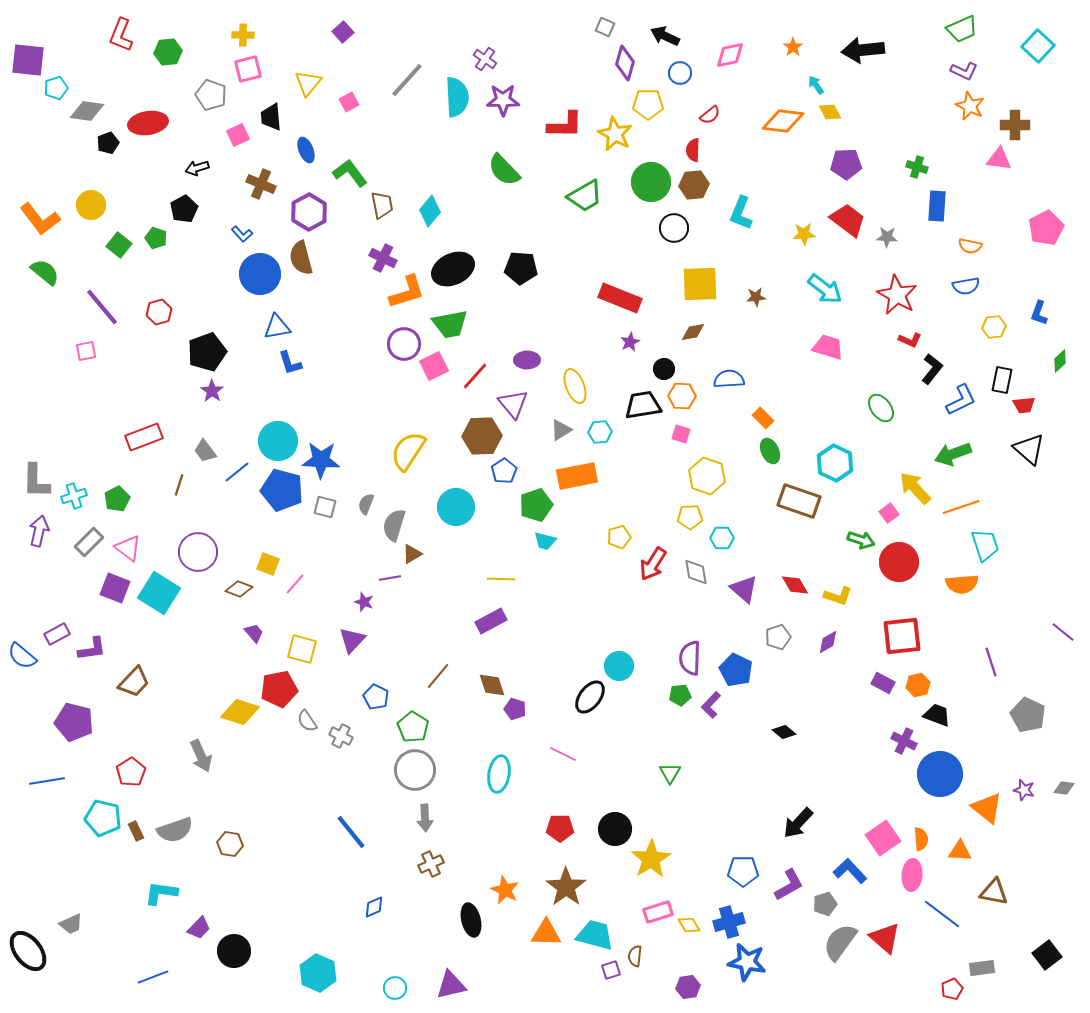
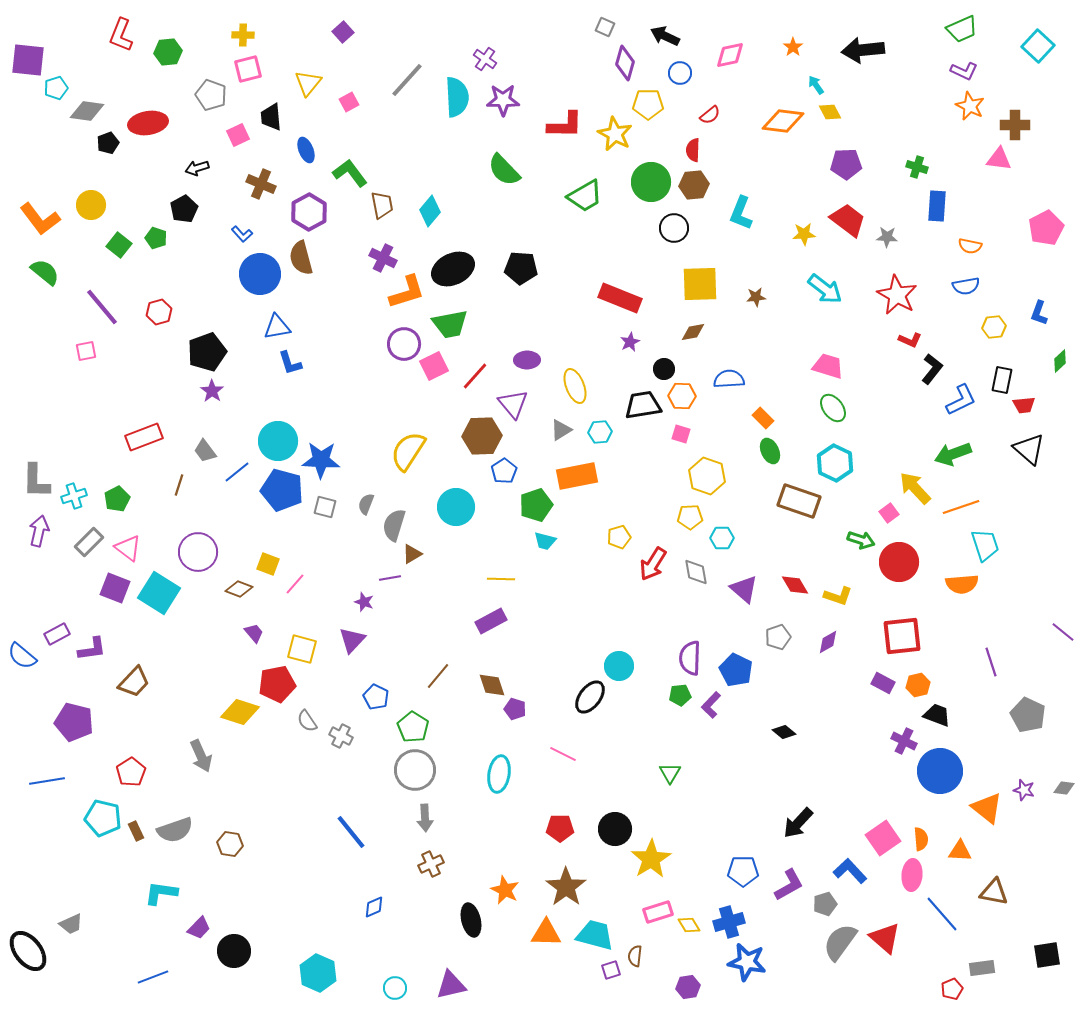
pink trapezoid at (828, 347): moved 19 px down
green ellipse at (881, 408): moved 48 px left
red pentagon at (279, 689): moved 2 px left, 5 px up
blue circle at (940, 774): moved 3 px up
blue line at (942, 914): rotated 12 degrees clockwise
black square at (1047, 955): rotated 28 degrees clockwise
